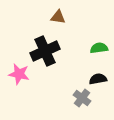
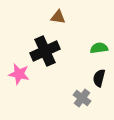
black semicircle: moved 1 px right, 1 px up; rotated 66 degrees counterclockwise
